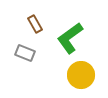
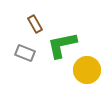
green L-shape: moved 8 px left, 7 px down; rotated 24 degrees clockwise
yellow circle: moved 6 px right, 5 px up
